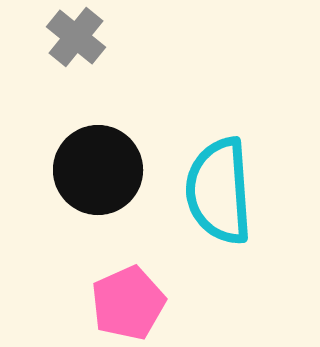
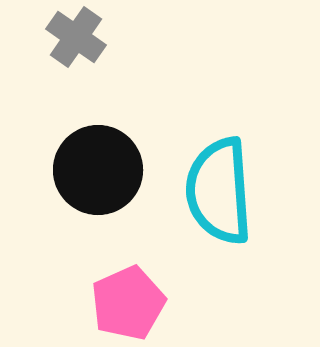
gray cross: rotated 4 degrees counterclockwise
